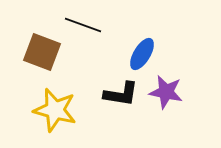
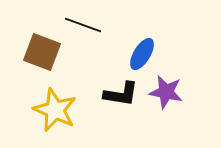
yellow star: rotated 9 degrees clockwise
